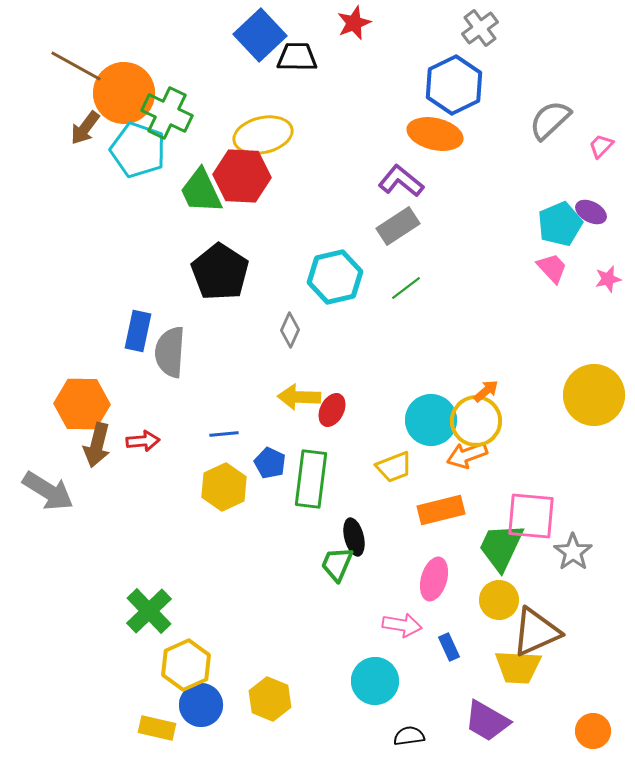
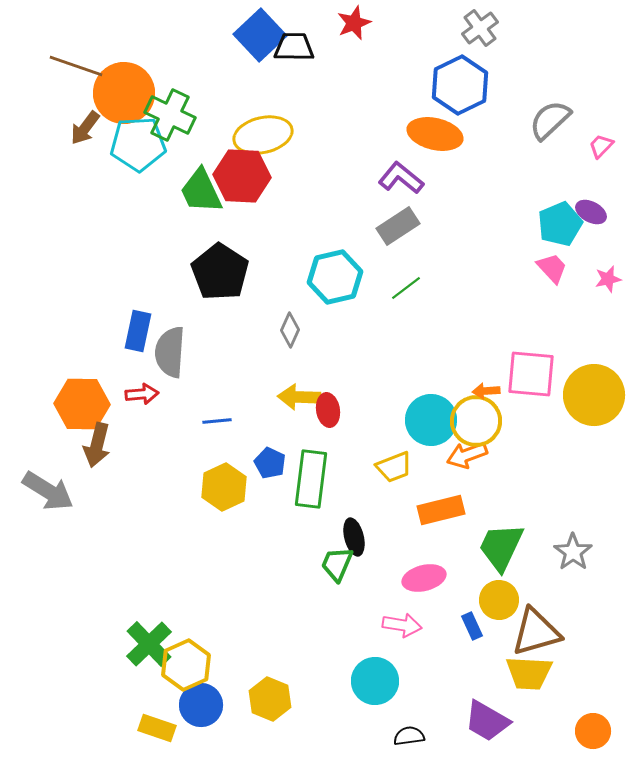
black trapezoid at (297, 57): moved 3 px left, 10 px up
brown line at (76, 66): rotated 10 degrees counterclockwise
blue hexagon at (454, 85): moved 6 px right
green cross at (167, 113): moved 3 px right, 2 px down
cyan pentagon at (138, 150): moved 6 px up; rotated 22 degrees counterclockwise
purple L-shape at (401, 181): moved 3 px up
orange arrow at (486, 391): rotated 144 degrees counterclockwise
red ellipse at (332, 410): moved 4 px left; rotated 36 degrees counterclockwise
blue line at (224, 434): moved 7 px left, 13 px up
red arrow at (143, 441): moved 1 px left, 47 px up
pink square at (531, 516): moved 142 px up
pink ellipse at (434, 579): moved 10 px left, 1 px up; rotated 60 degrees clockwise
green cross at (149, 611): moved 33 px down
brown triangle at (536, 632): rotated 8 degrees clockwise
blue rectangle at (449, 647): moved 23 px right, 21 px up
yellow trapezoid at (518, 667): moved 11 px right, 6 px down
yellow rectangle at (157, 728): rotated 6 degrees clockwise
